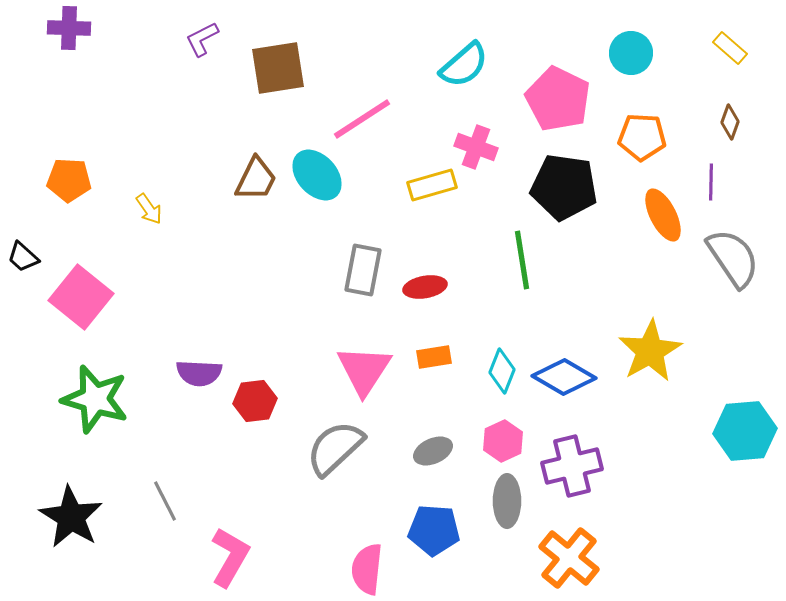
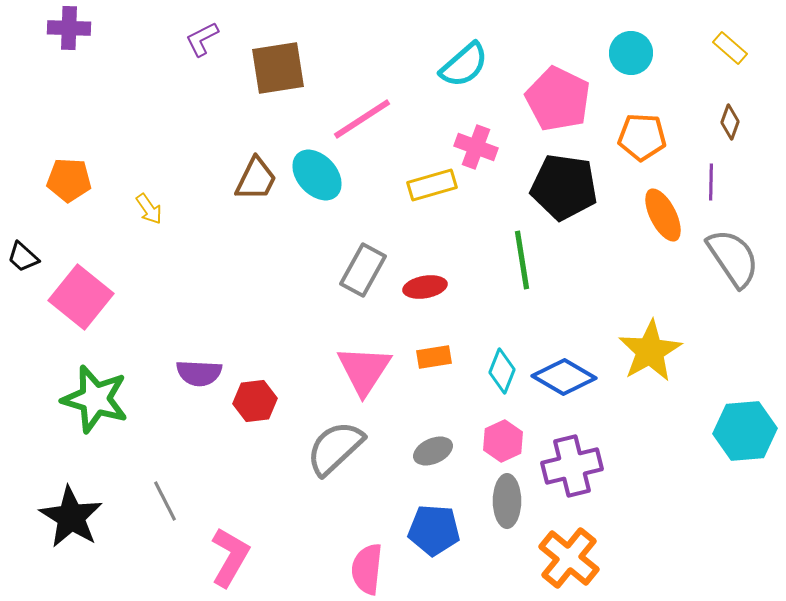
gray rectangle at (363, 270): rotated 18 degrees clockwise
